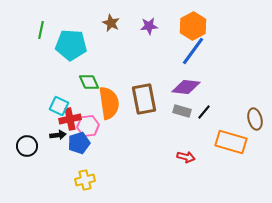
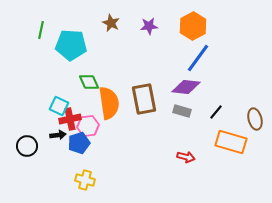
blue line: moved 5 px right, 7 px down
black line: moved 12 px right
yellow cross: rotated 30 degrees clockwise
